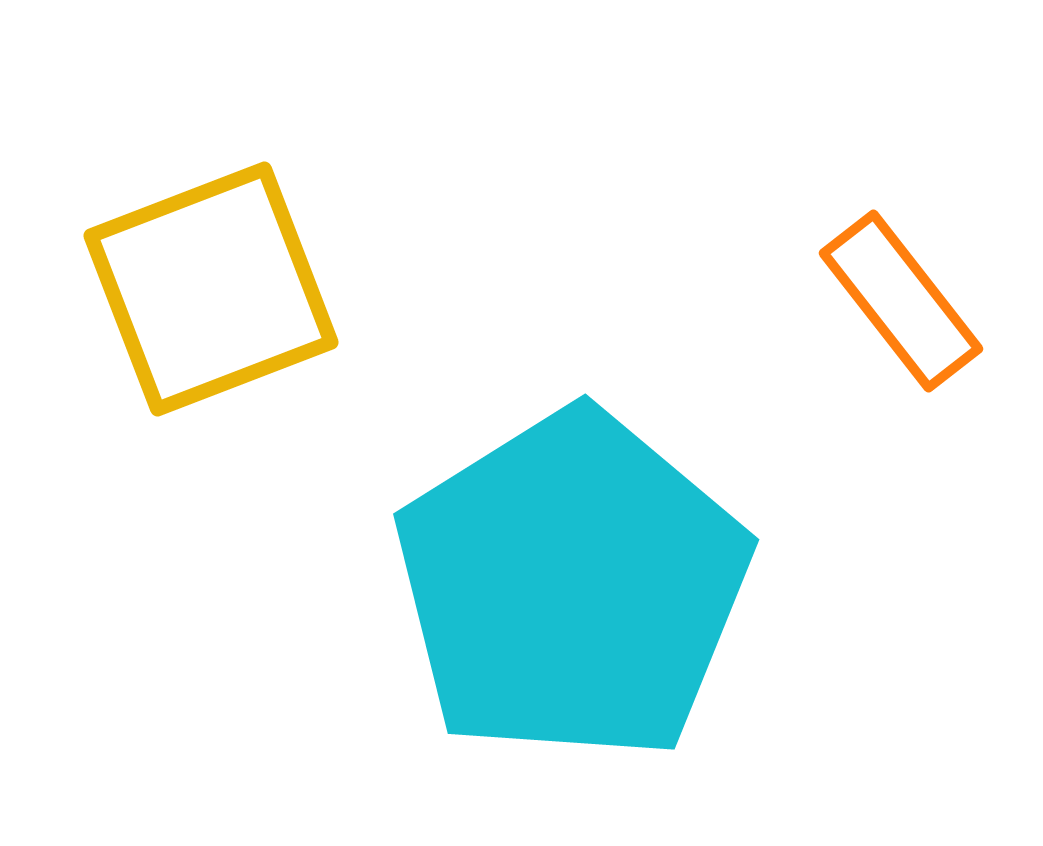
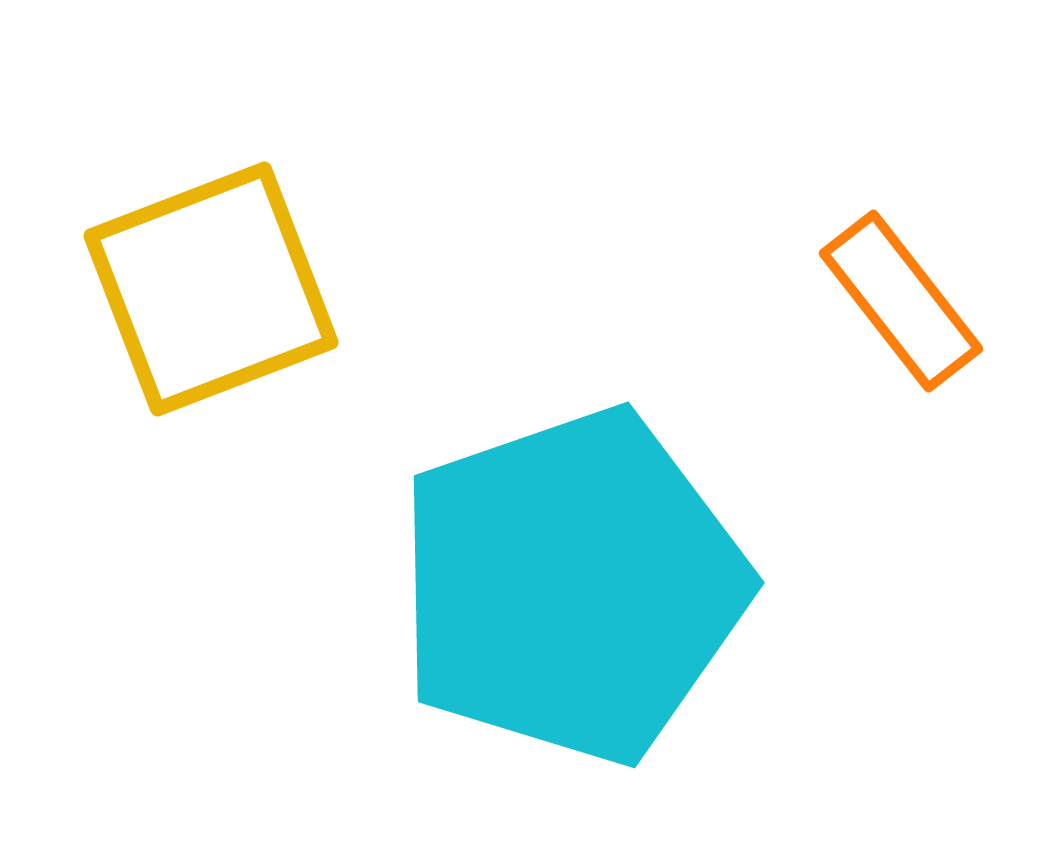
cyan pentagon: rotated 13 degrees clockwise
